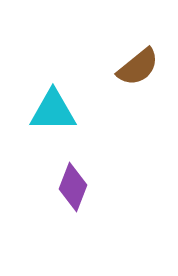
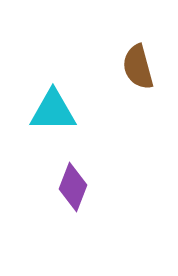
brown semicircle: rotated 114 degrees clockwise
